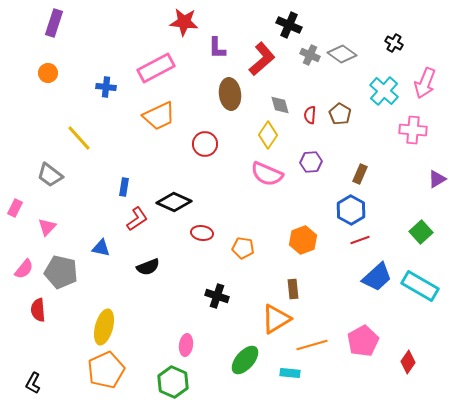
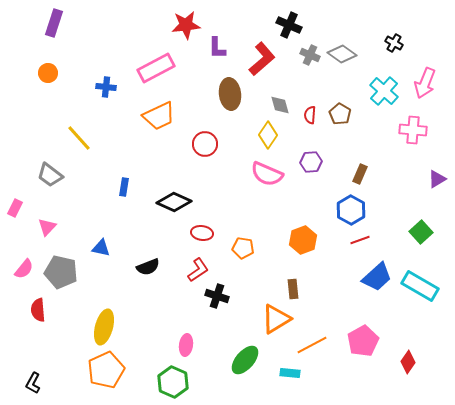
red star at (184, 22): moved 2 px right, 3 px down; rotated 12 degrees counterclockwise
red L-shape at (137, 219): moved 61 px right, 51 px down
orange line at (312, 345): rotated 12 degrees counterclockwise
